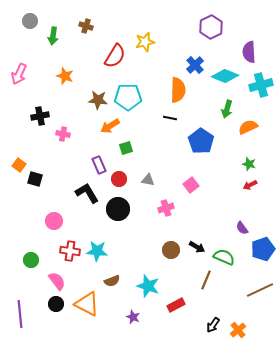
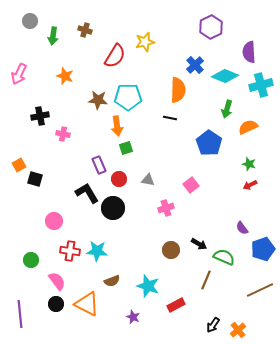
brown cross at (86, 26): moved 1 px left, 4 px down
orange arrow at (110, 126): moved 7 px right; rotated 66 degrees counterclockwise
blue pentagon at (201, 141): moved 8 px right, 2 px down
orange square at (19, 165): rotated 24 degrees clockwise
black circle at (118, 209): moved 5 px left, 1 px up
black arrow at (197, 247): moved 2 px right, 3 px up
